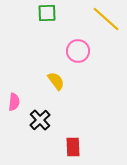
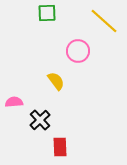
yellow line: moved 2 px left, 2 px down
pink semicircle: rotated 102 degrees counterclockwise
red rectangle: moved 13 px left
